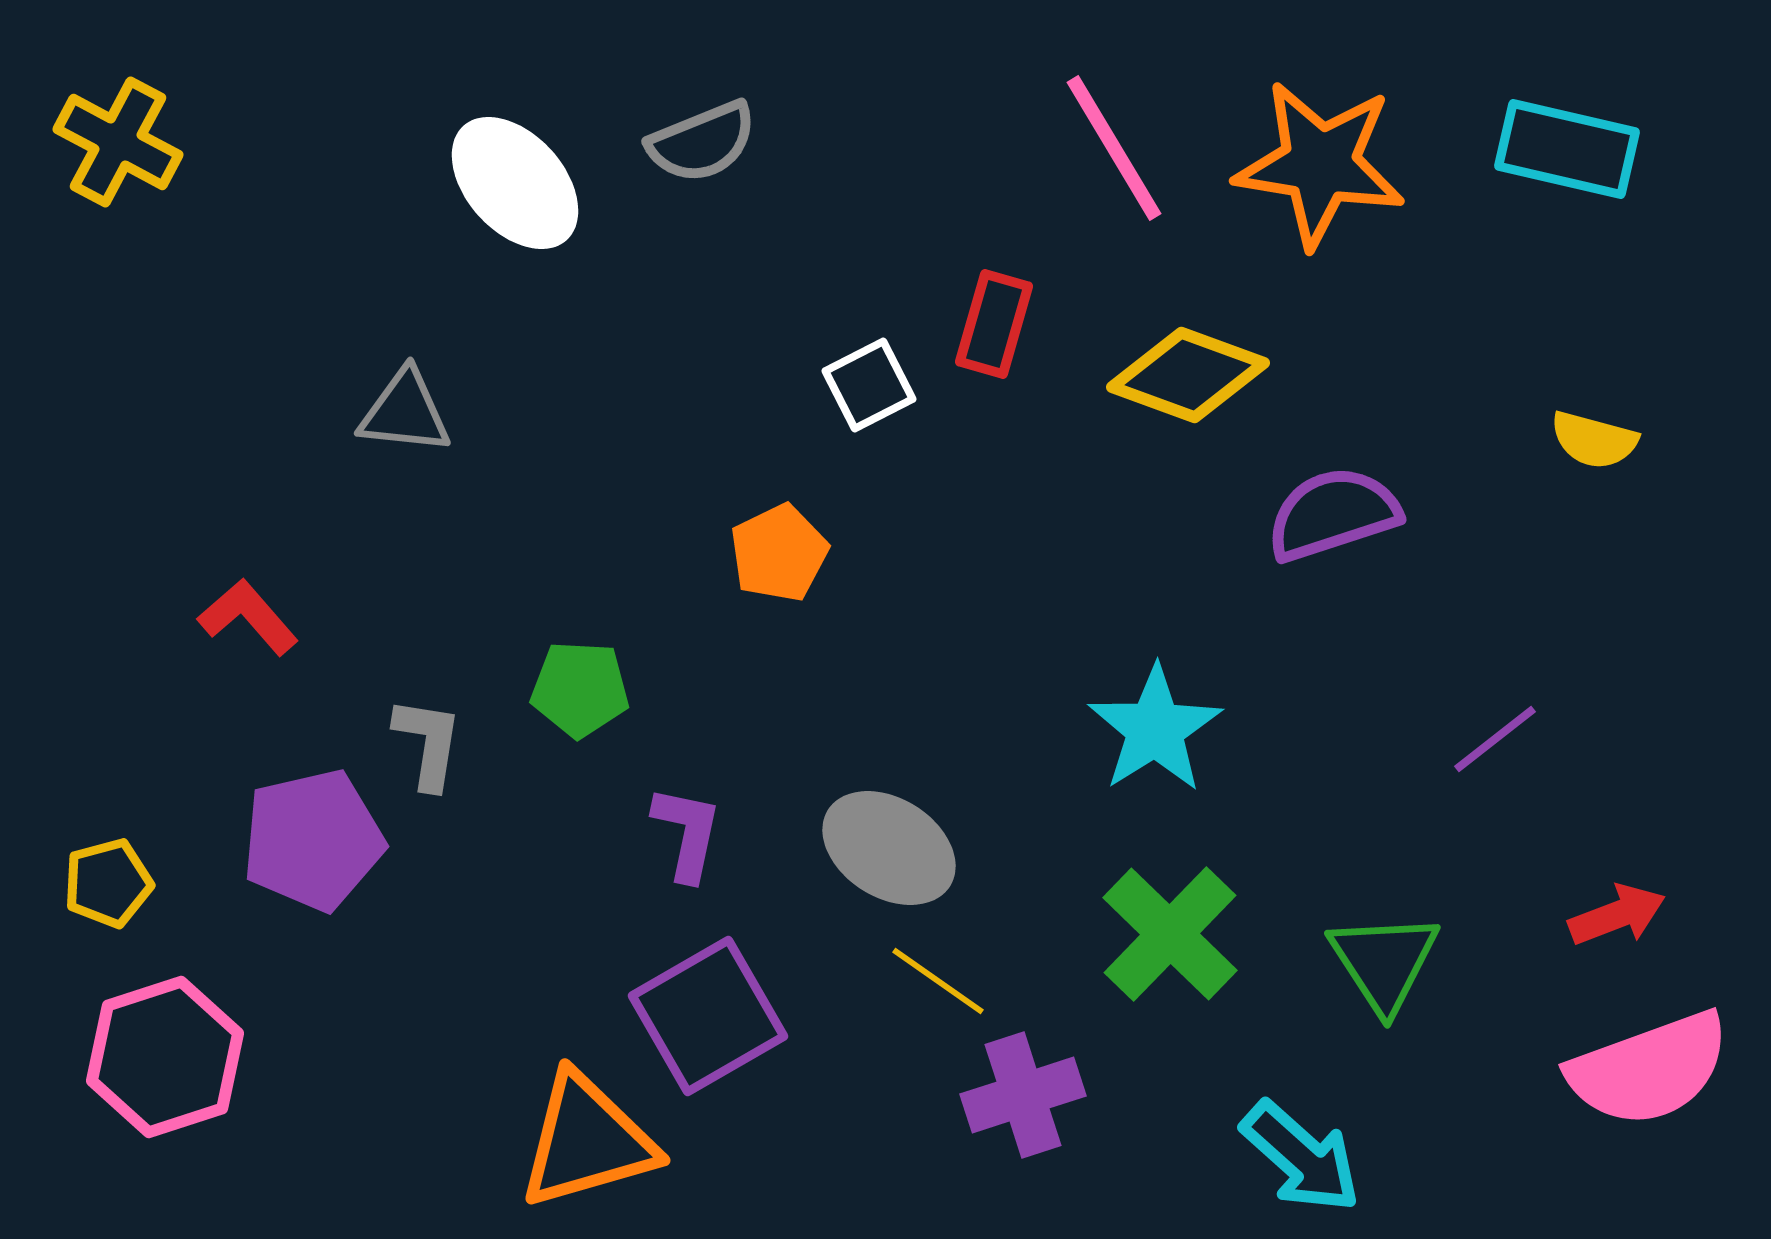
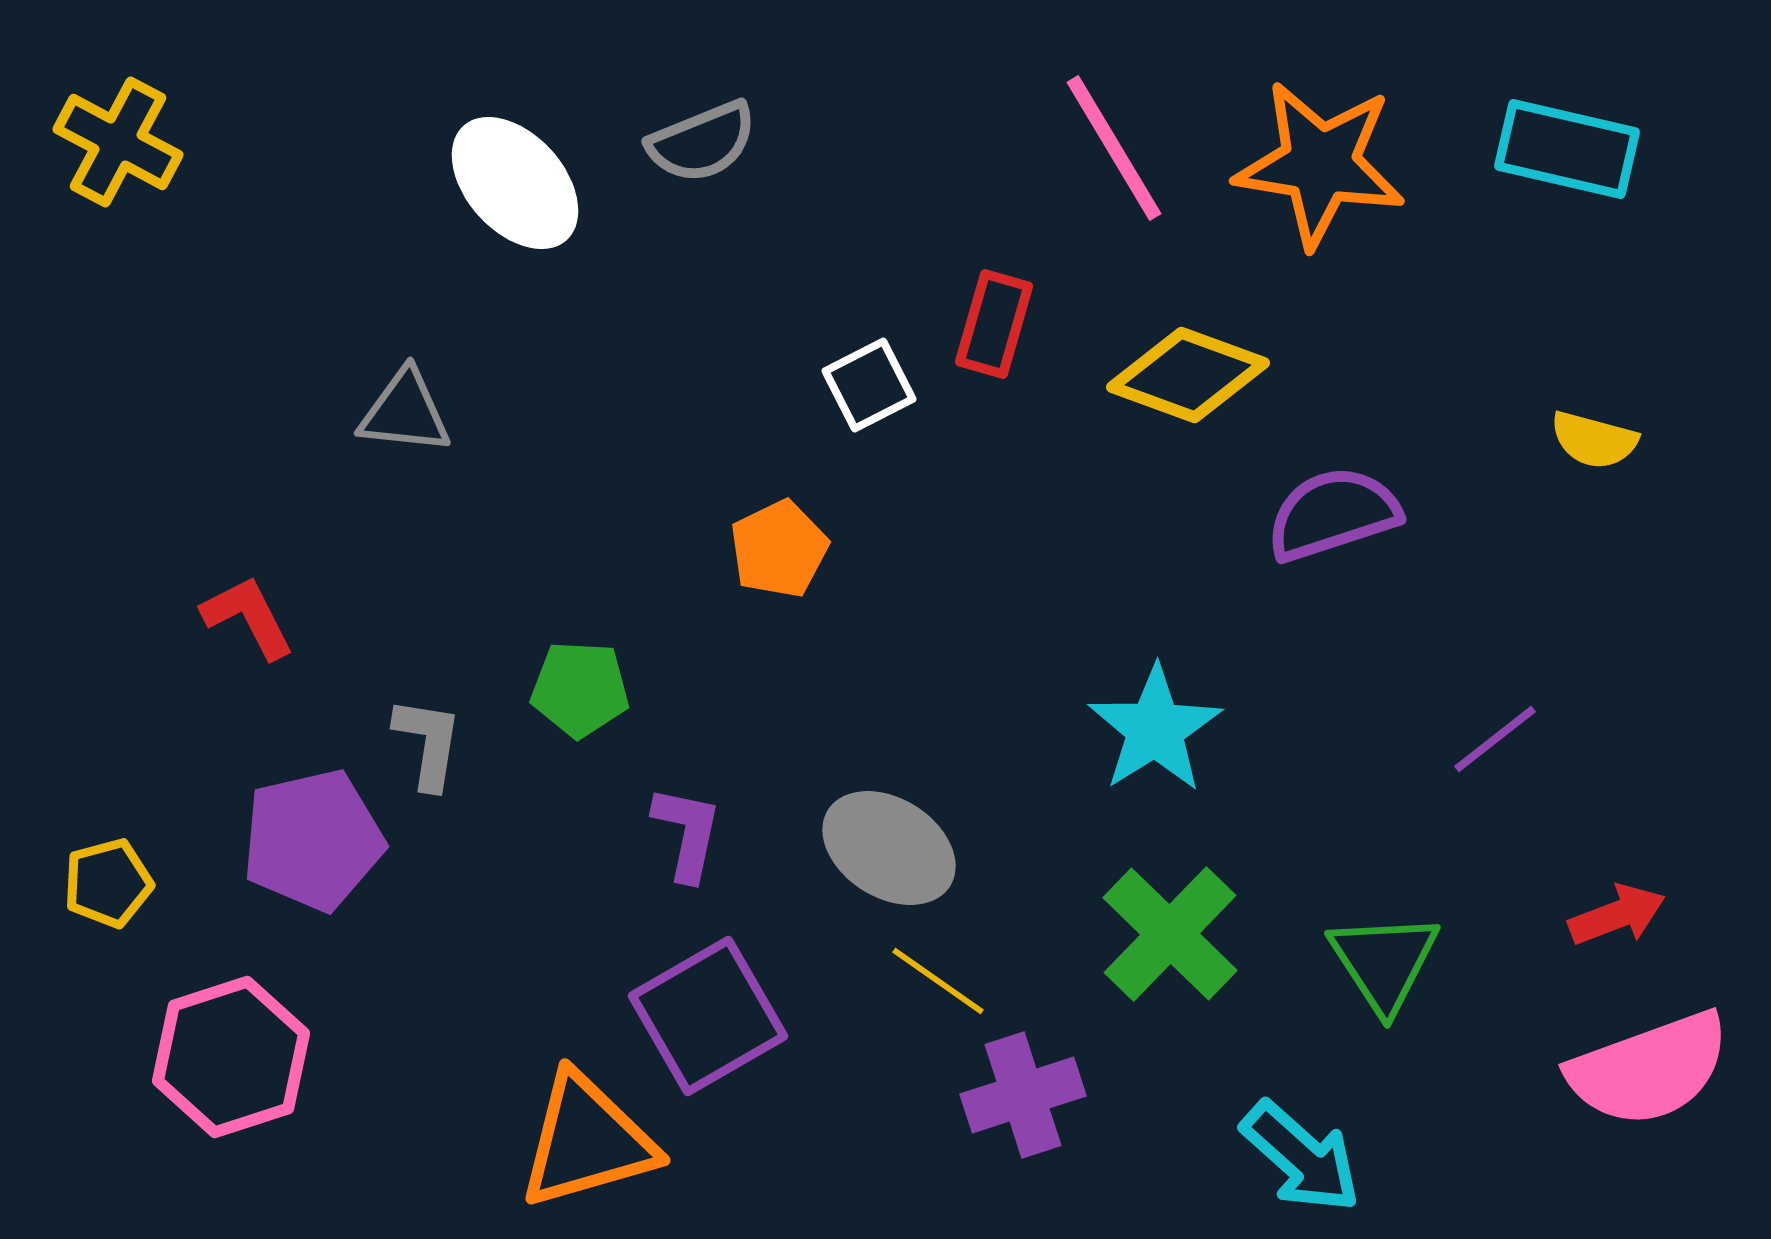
orange pentagon: moved 4 px up
red L-shape: rotated 14 degrees clockwise
pink hexagon: moved 66 px right
